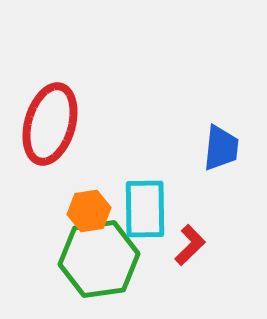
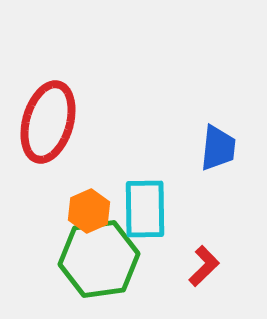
red ellipse: moved 2 px left, 2 px up
blue trapezoid: moved 3 px left
orange hexagon: rotated 15 degrees counterclockwise
red L-shape: moved 14 px right, 21 px down
